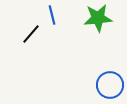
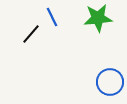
blue line: moved 2 px down; rotated 12 degrees counterclockwise
blue circle: moved 3 px up
